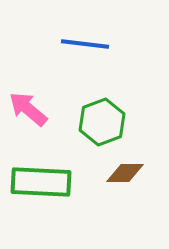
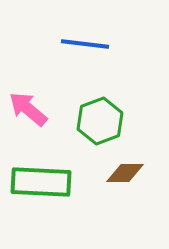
green hexagon: moved 2 px left, 1 px up
